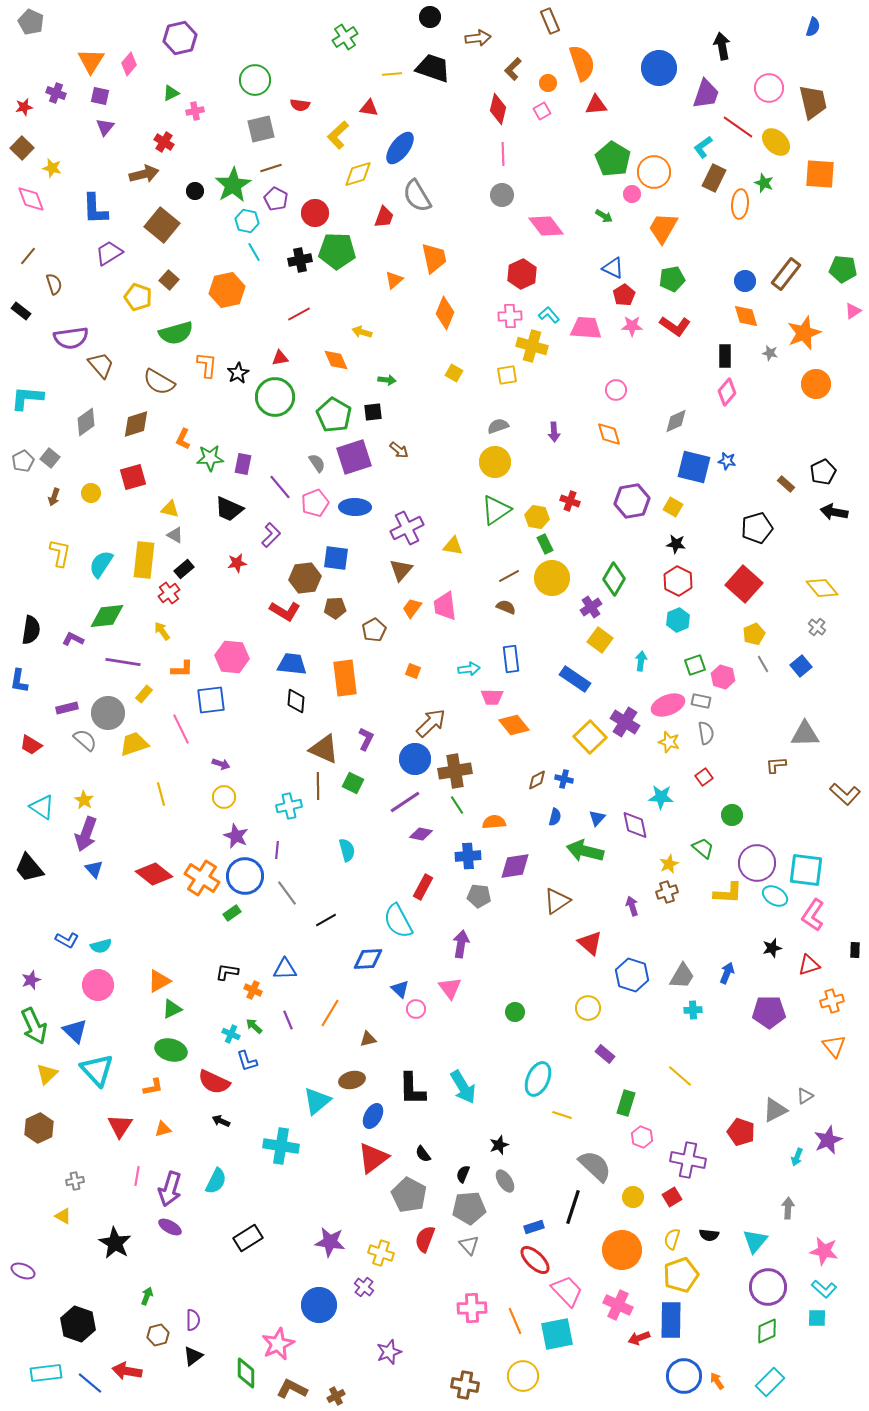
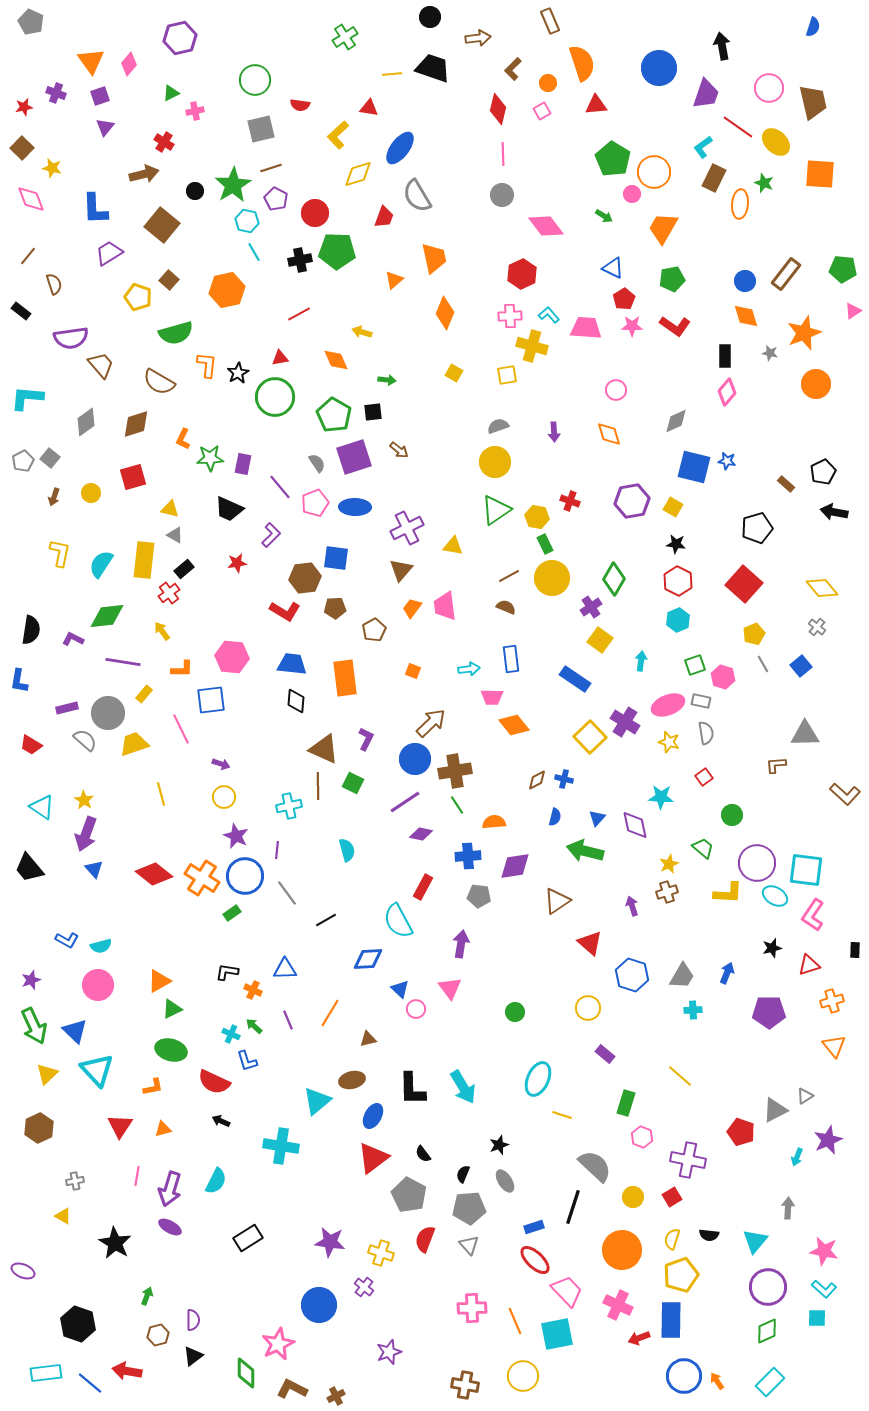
orange triangle at (91, 61): rotated 8 degrees counterclockwise
purple square at (100, 96): rotated 30 degrees counterclockwise
red pentagon at (624, 295): moved 4 px down
